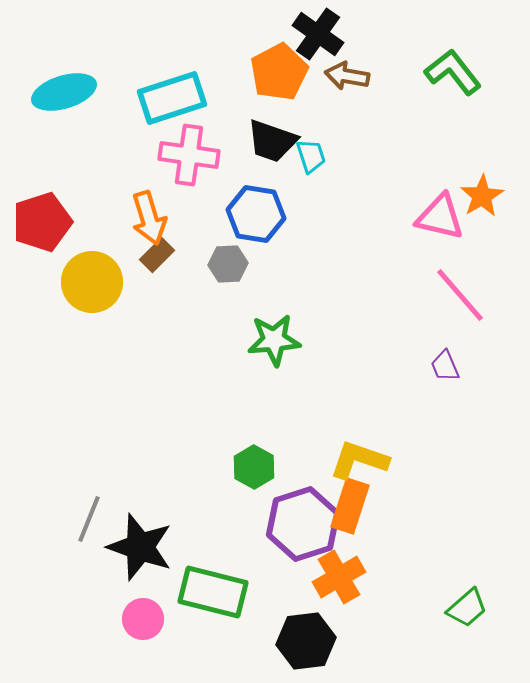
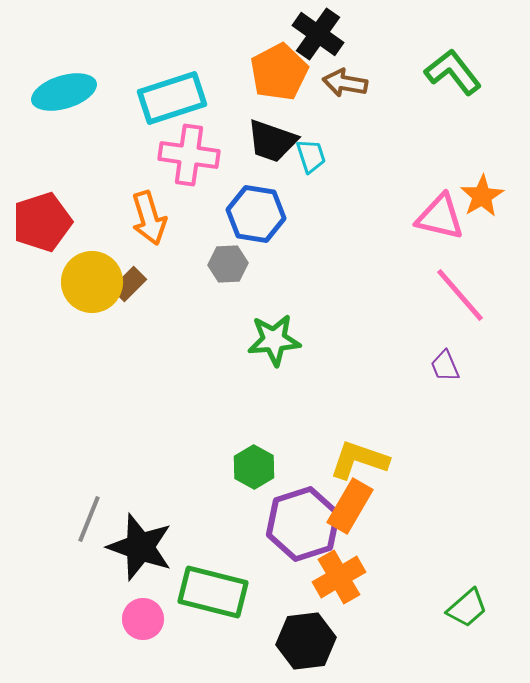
brown arrow: moved 2 px left, 7 px down
brown rectangle: moved 28 px left, 29 px down
orange rectangle: rotated 12 degrees clockwise
